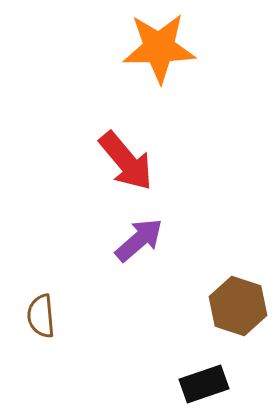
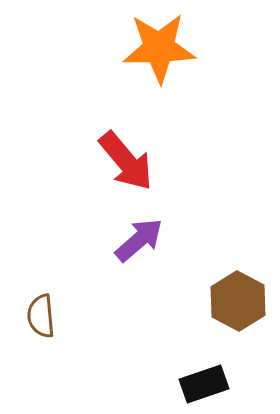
brown hexagon: moved 5 px up; rotated 10 degrees clockwise
